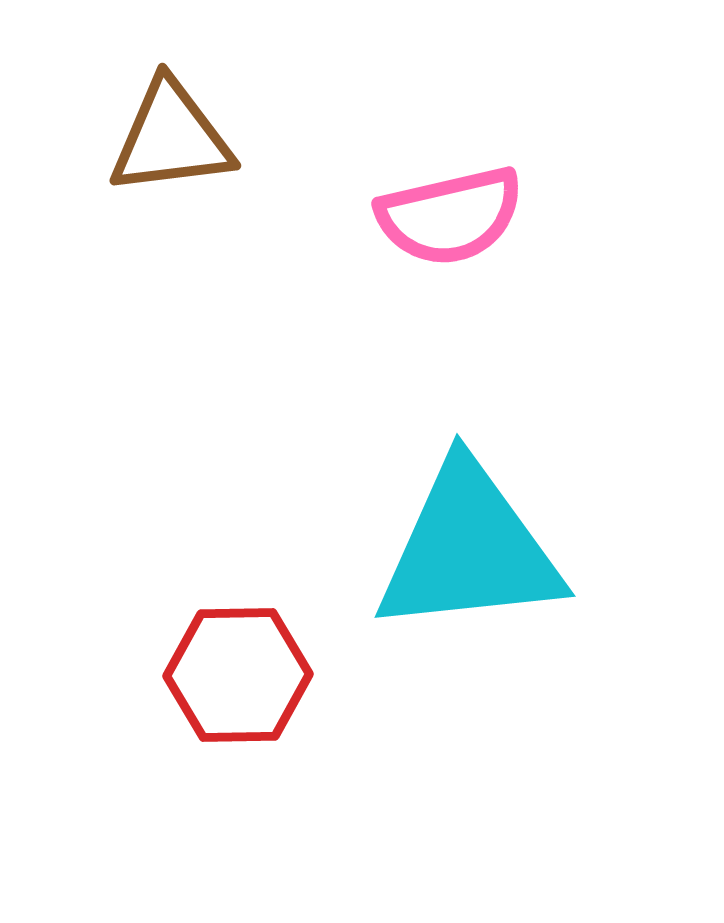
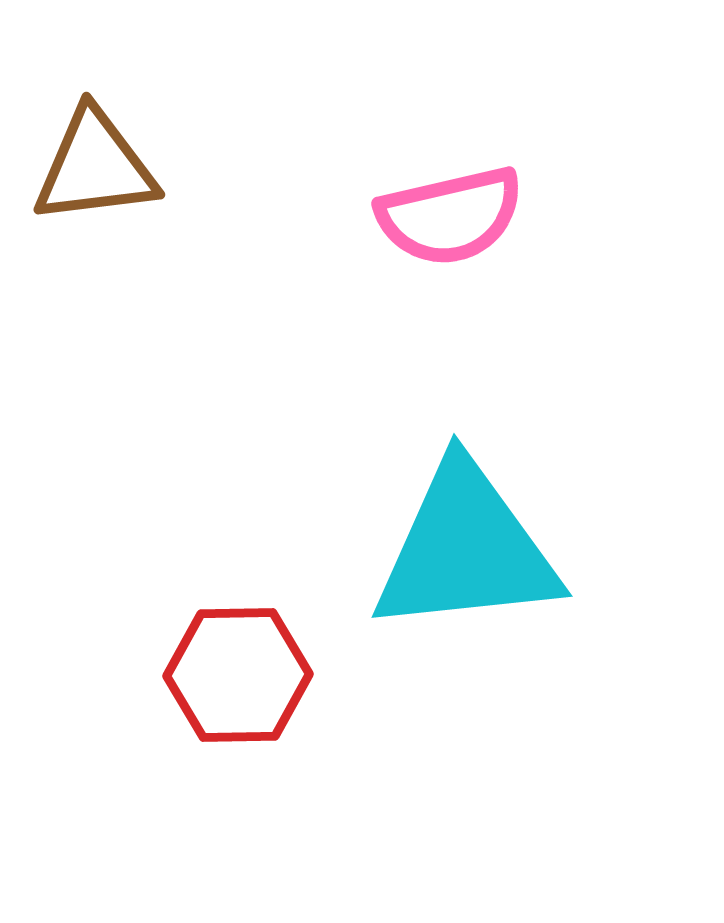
brown triangle: moved 76 px left, 29 px down
cyan triangle: moved 3 px left
